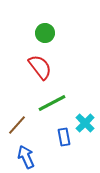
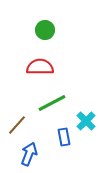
green circle: moved 3 px up
red semicircle: rotated 52 degrees counterclockwise
cyan cross: moved 1 px right, 2 px up
blue arrow: moved 3 px right, 3 px up; rotated 45 degrees clockwise
